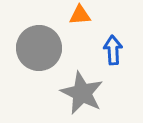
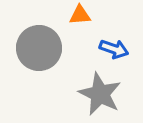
blue arrow: moved 1 px right, 1 px up; rotated 112 degrees clockwise
gray star: moved 18 px right, 1 px down
